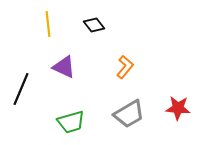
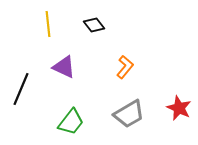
red star: moved 1 px right; rotated 20 degrees clockwise
green trapezoid: rotated 36 degrees counterclockwise
